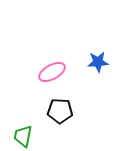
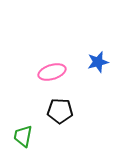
blue star: rotated 10 degrees counterclockwise
pink ellipse: rotated 12 degrees clockwise
